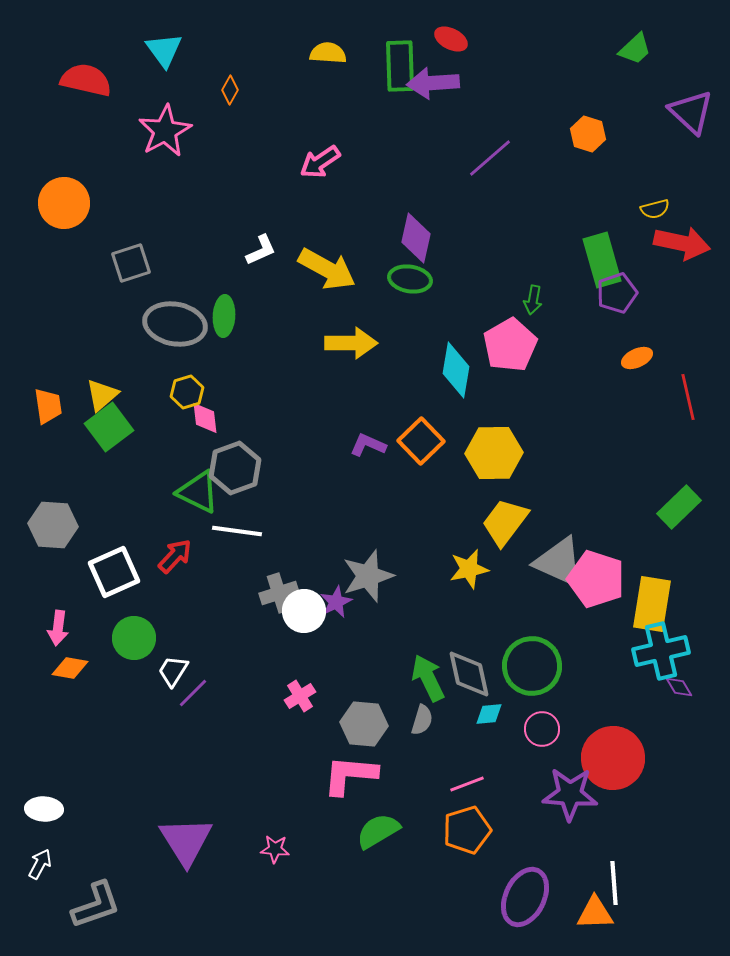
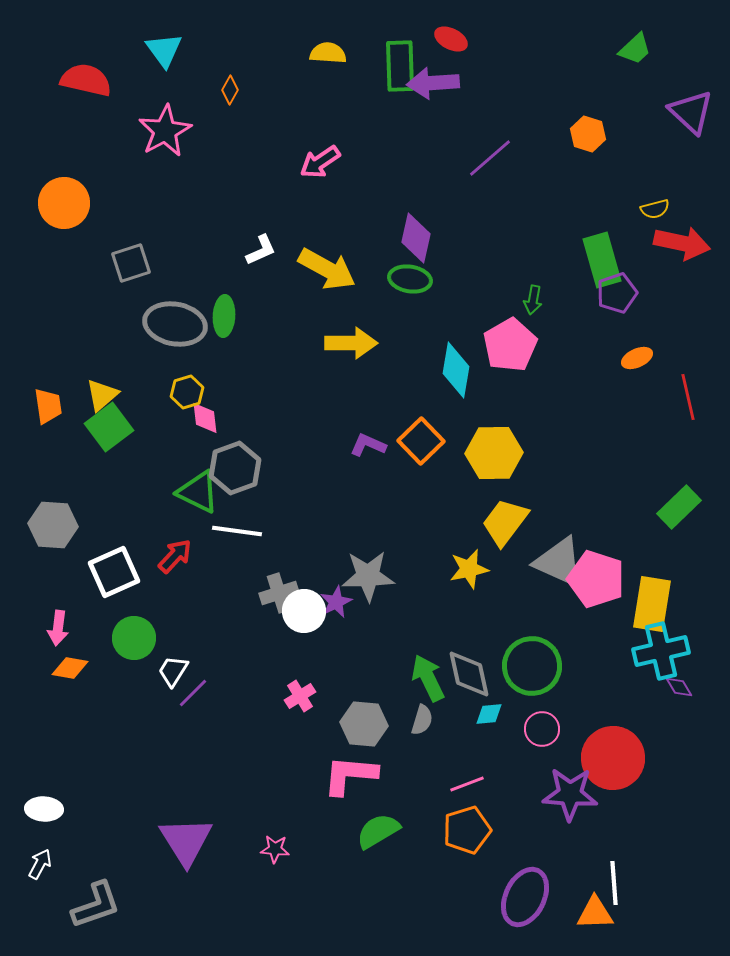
gray star at (368, 576): rotated 16 degrees clockwise
